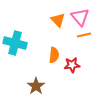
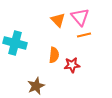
brown star: rotated 12 degrees clockwise
